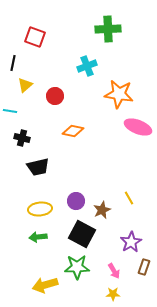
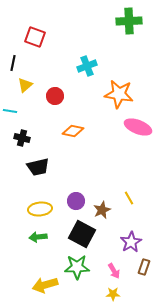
green cross: moved 21 px right, 8 px up
